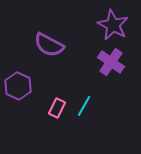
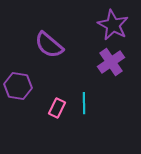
purple semicircle: rotated 12 degrees clockwise
purple cross: rotated 20 degrees clockwise
purple hexagon: rotated 16 degrees counterclockwise
cyan line: moved 3 px up; rotated 30 degrees counterclockwise
